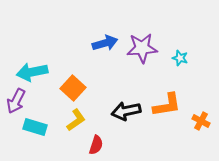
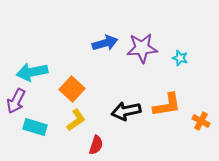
orange square: moved 1 px left, 1 px down
